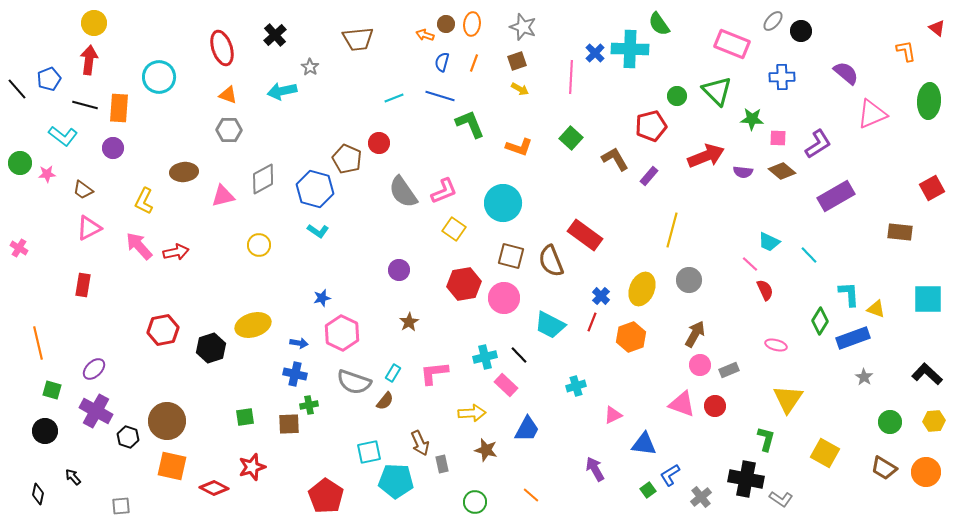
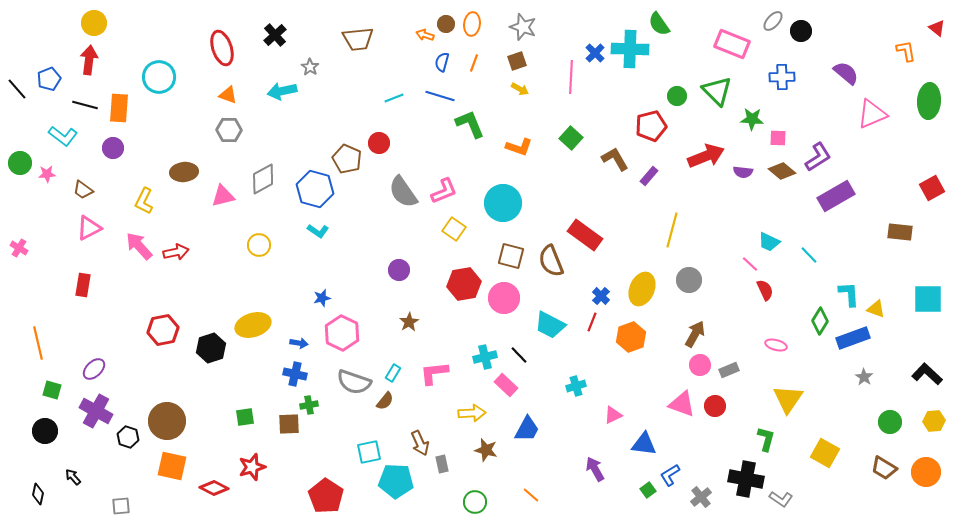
purple L-shape at (818, 144): moved 13 px down
